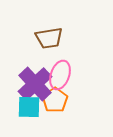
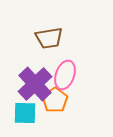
pink ellipse: moved 5 px right
cyan square: moved 4 px left, 6 px down
